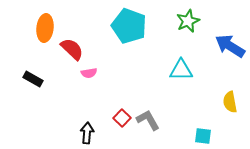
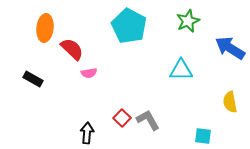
cyan pentagon: rotated 8 degrees clockwise
blue arrow: moved 2 px down
